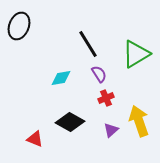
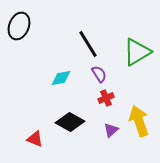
green triangle: moved 1 px right, 2 px up
